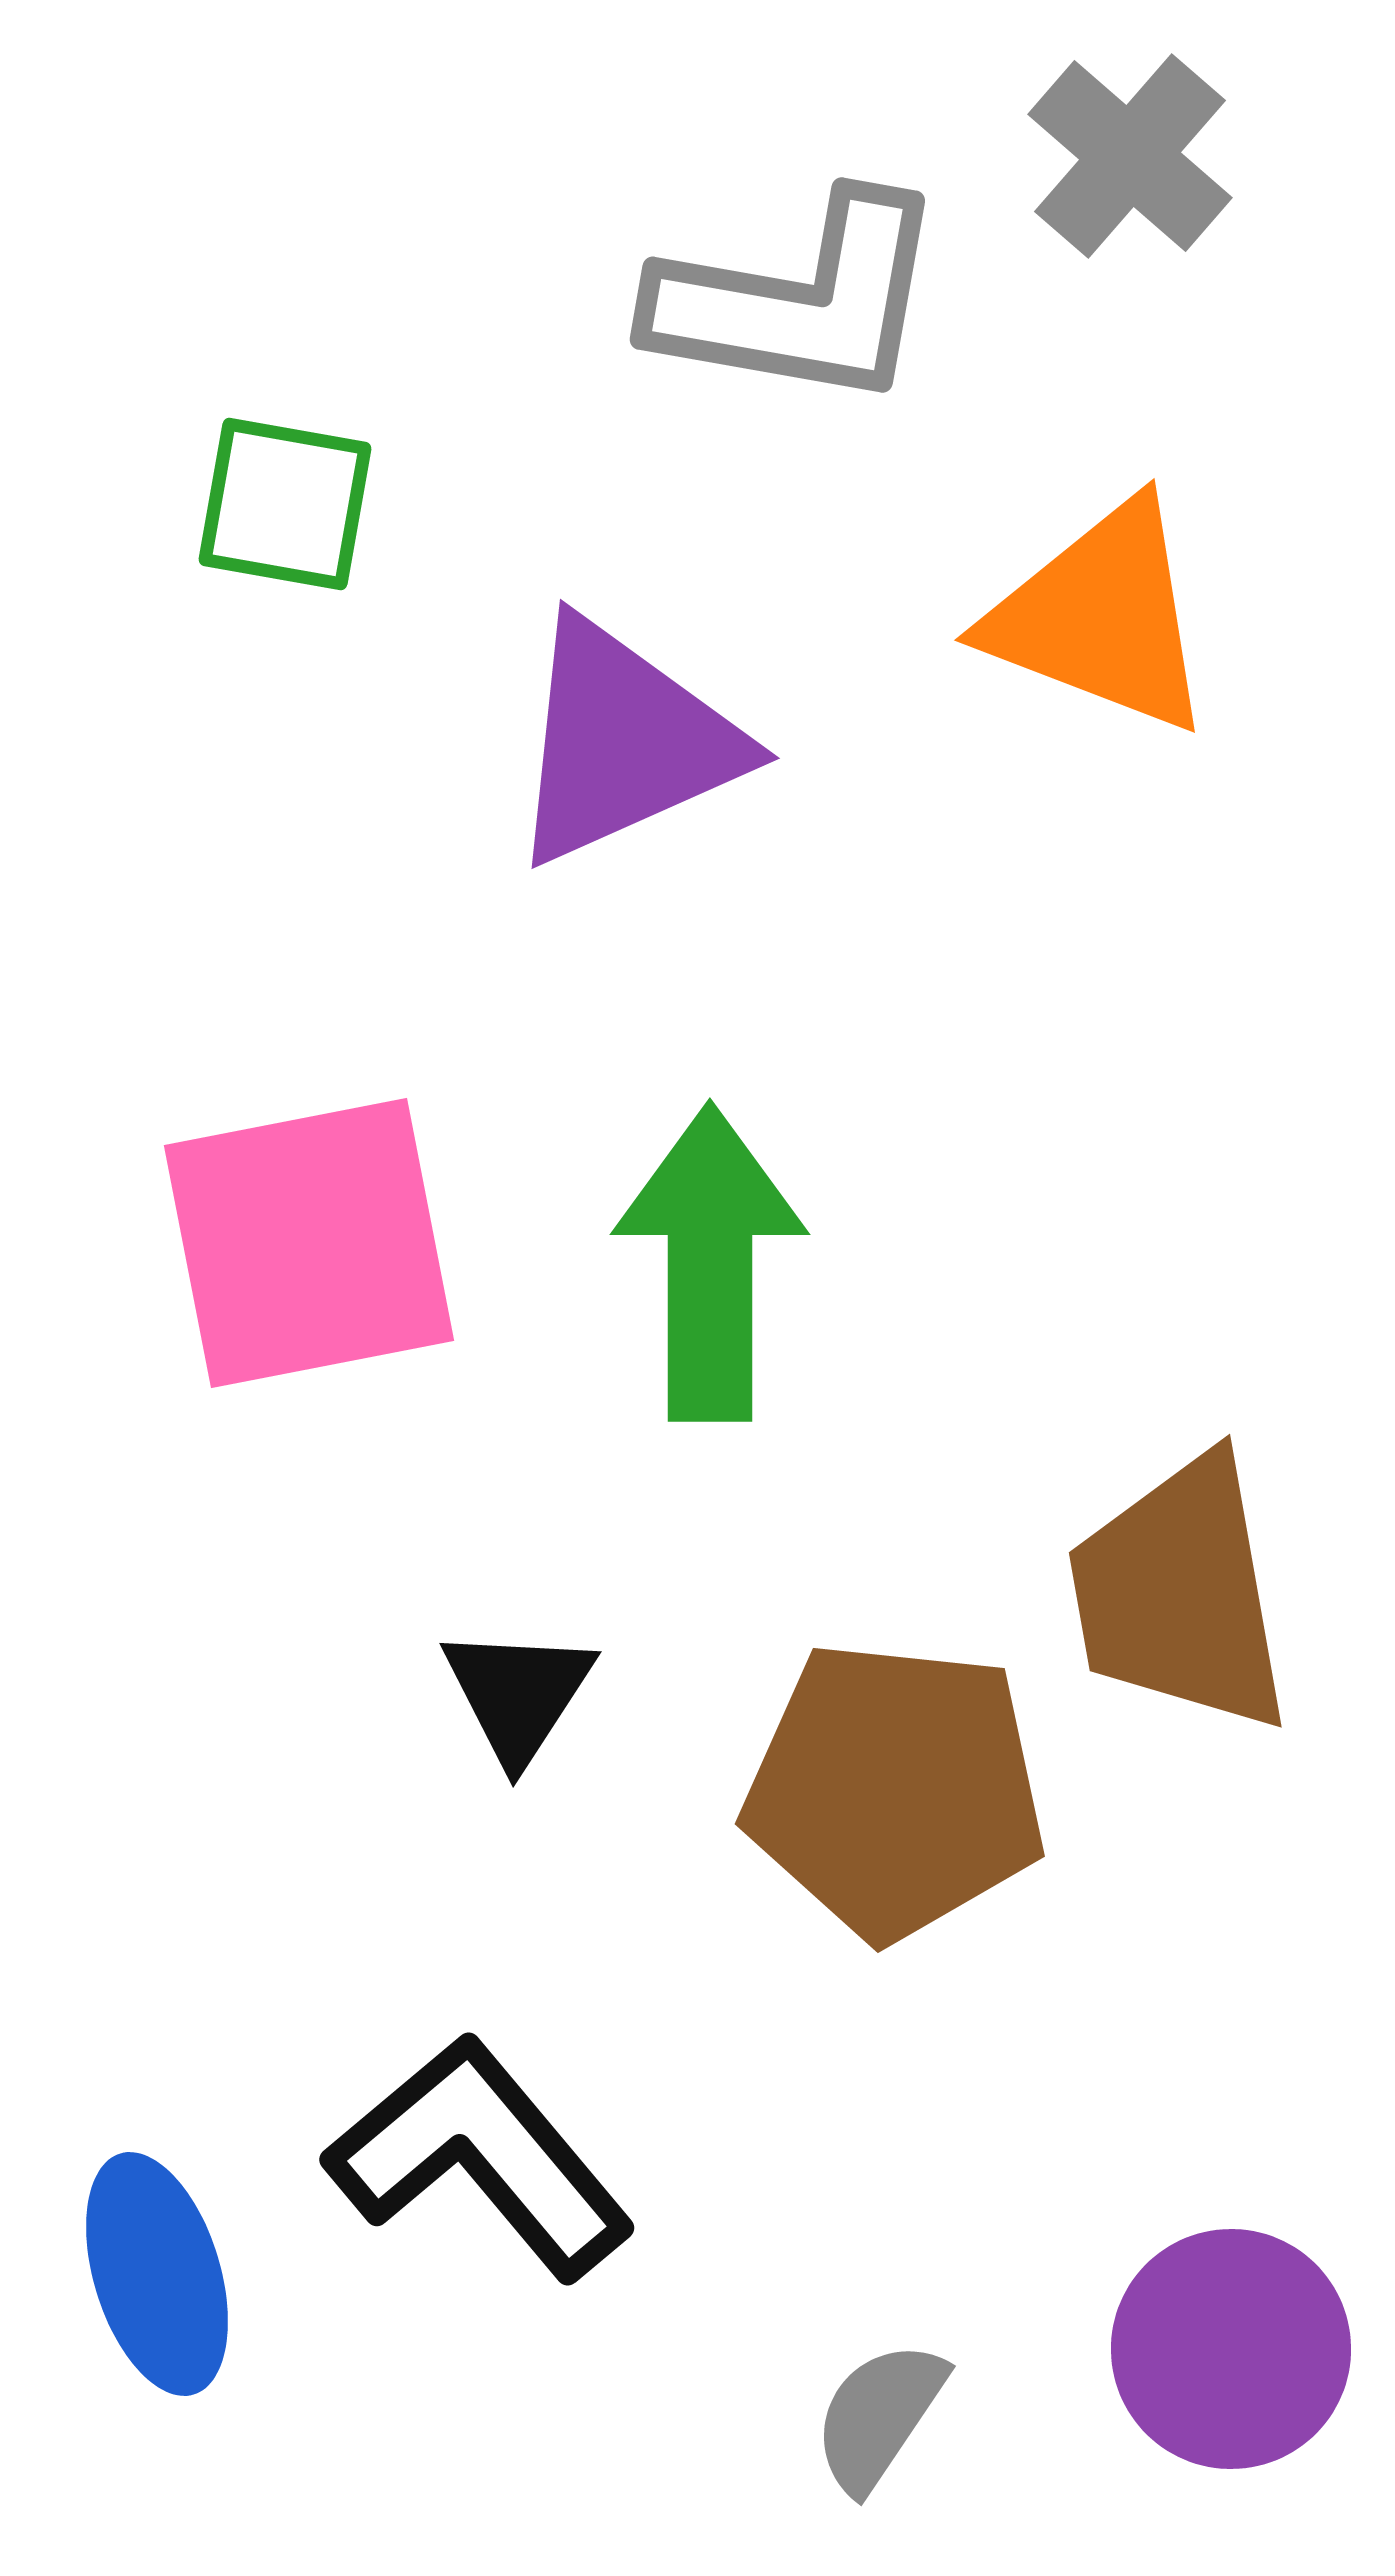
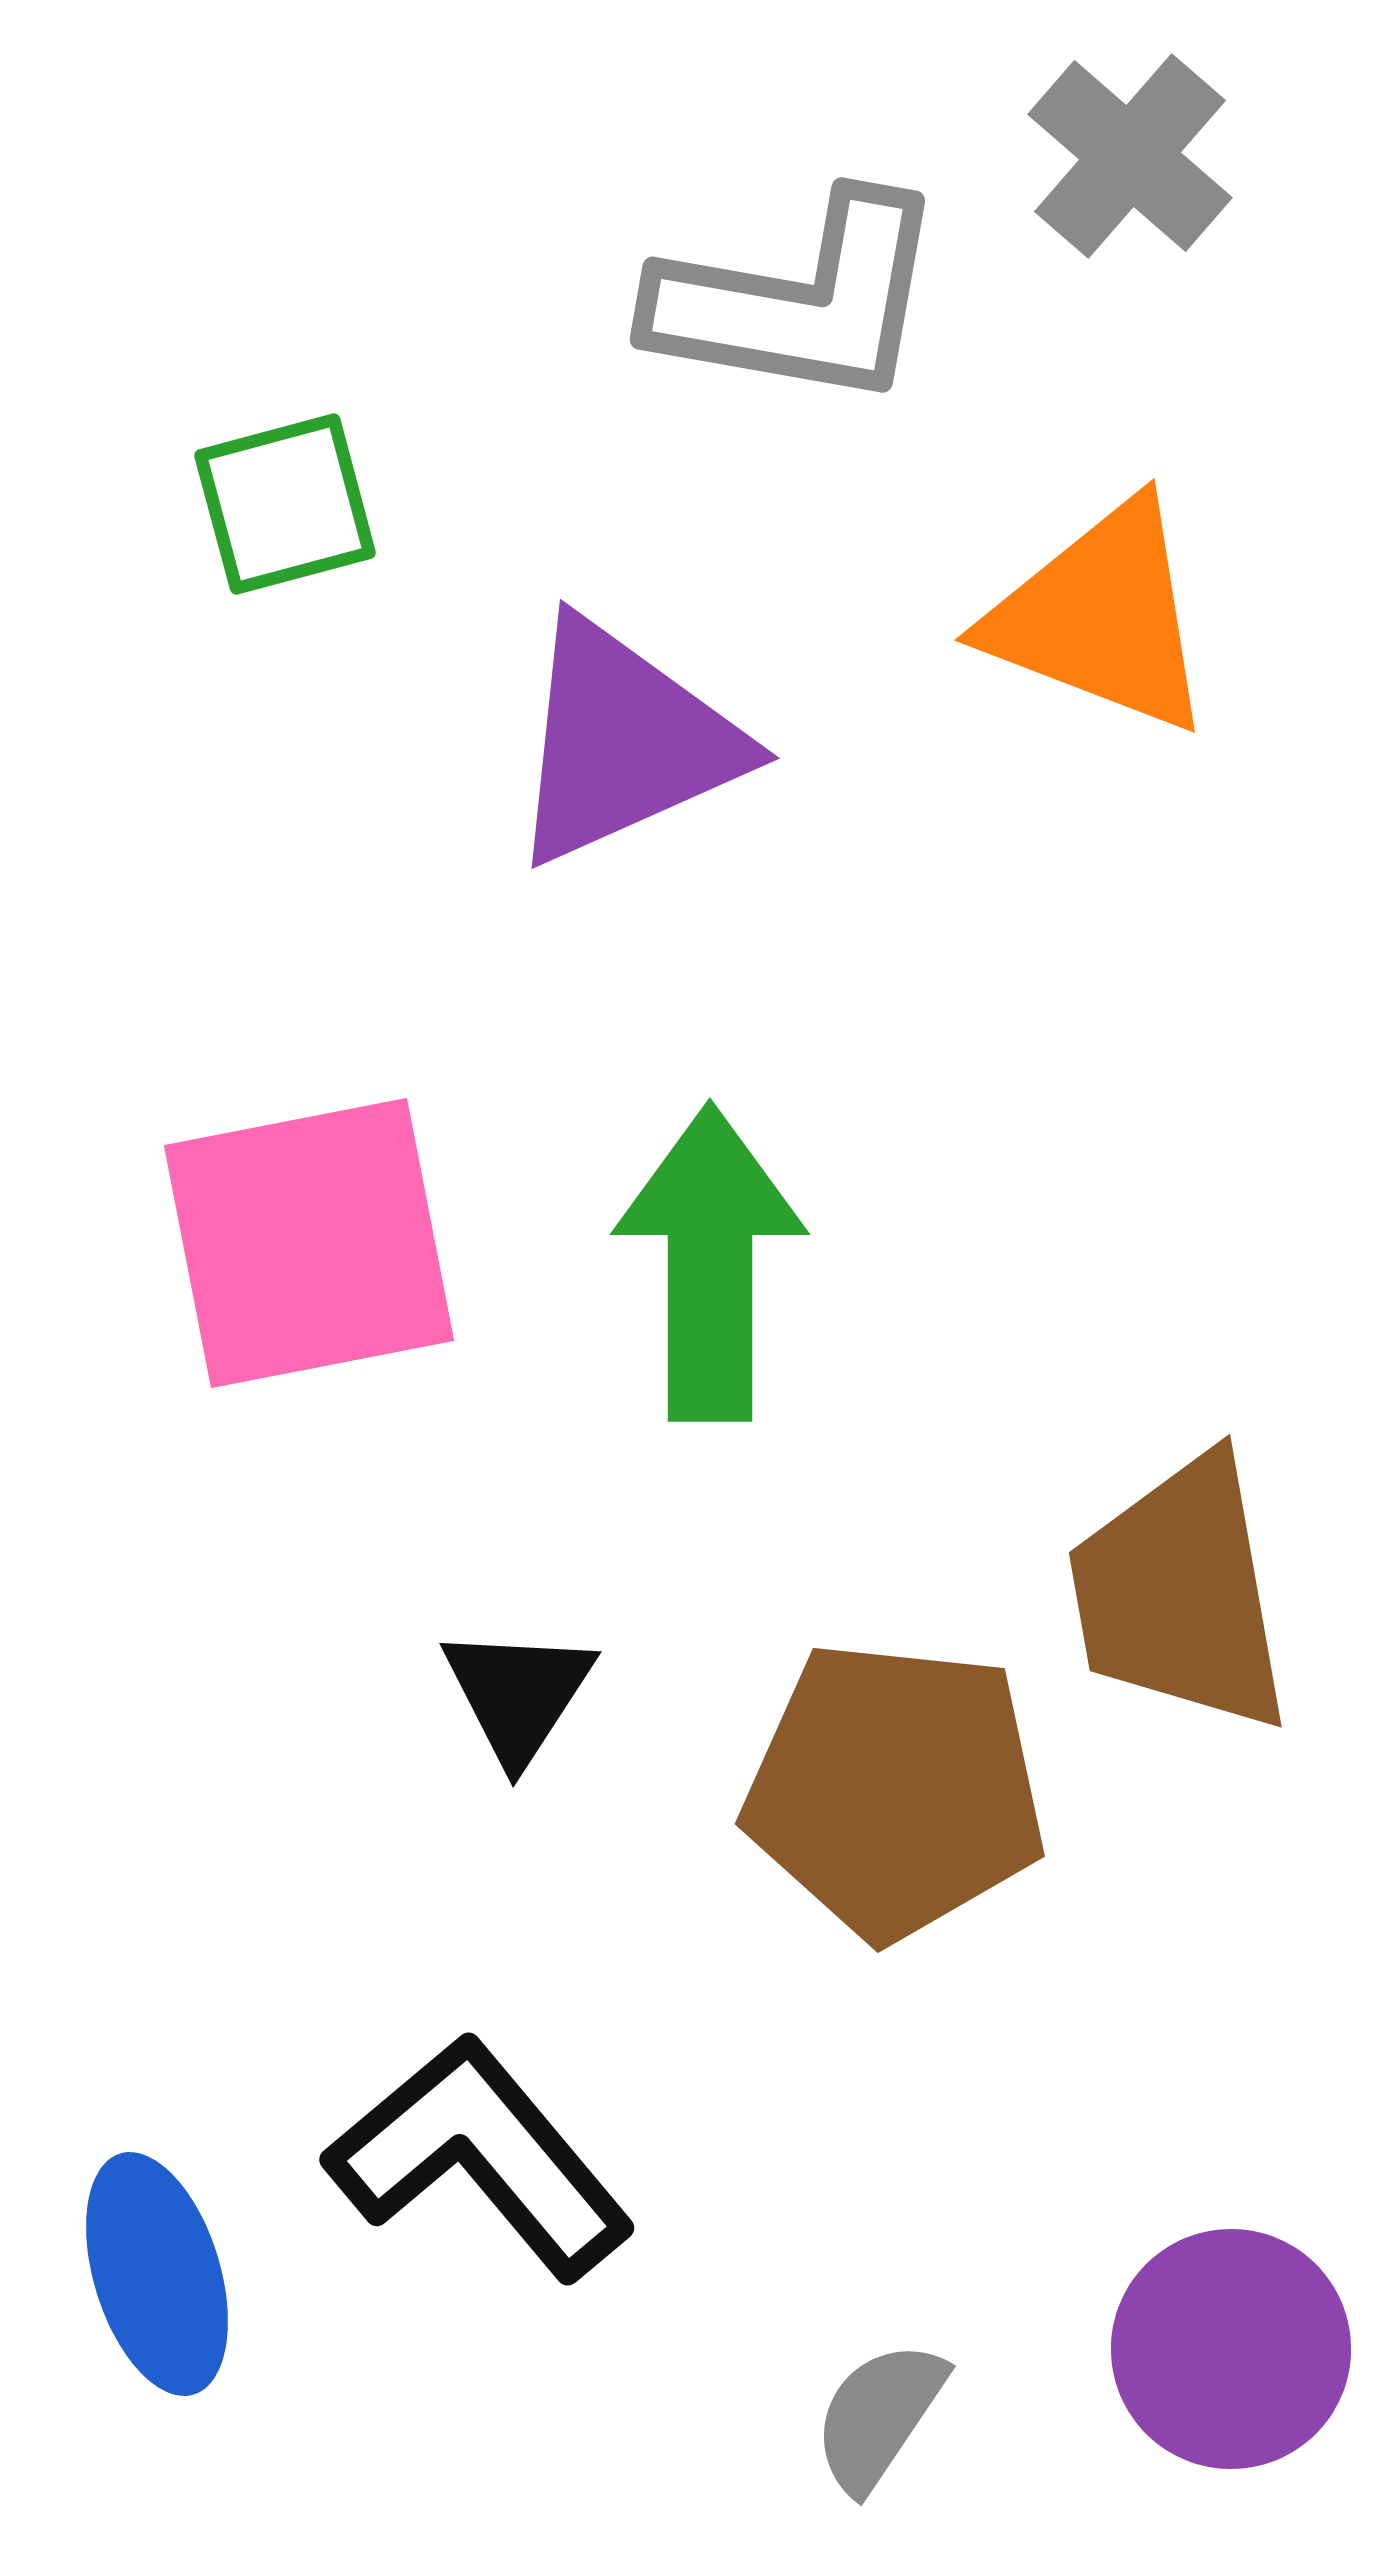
green square: rotated 25 degrees counterclockwise
